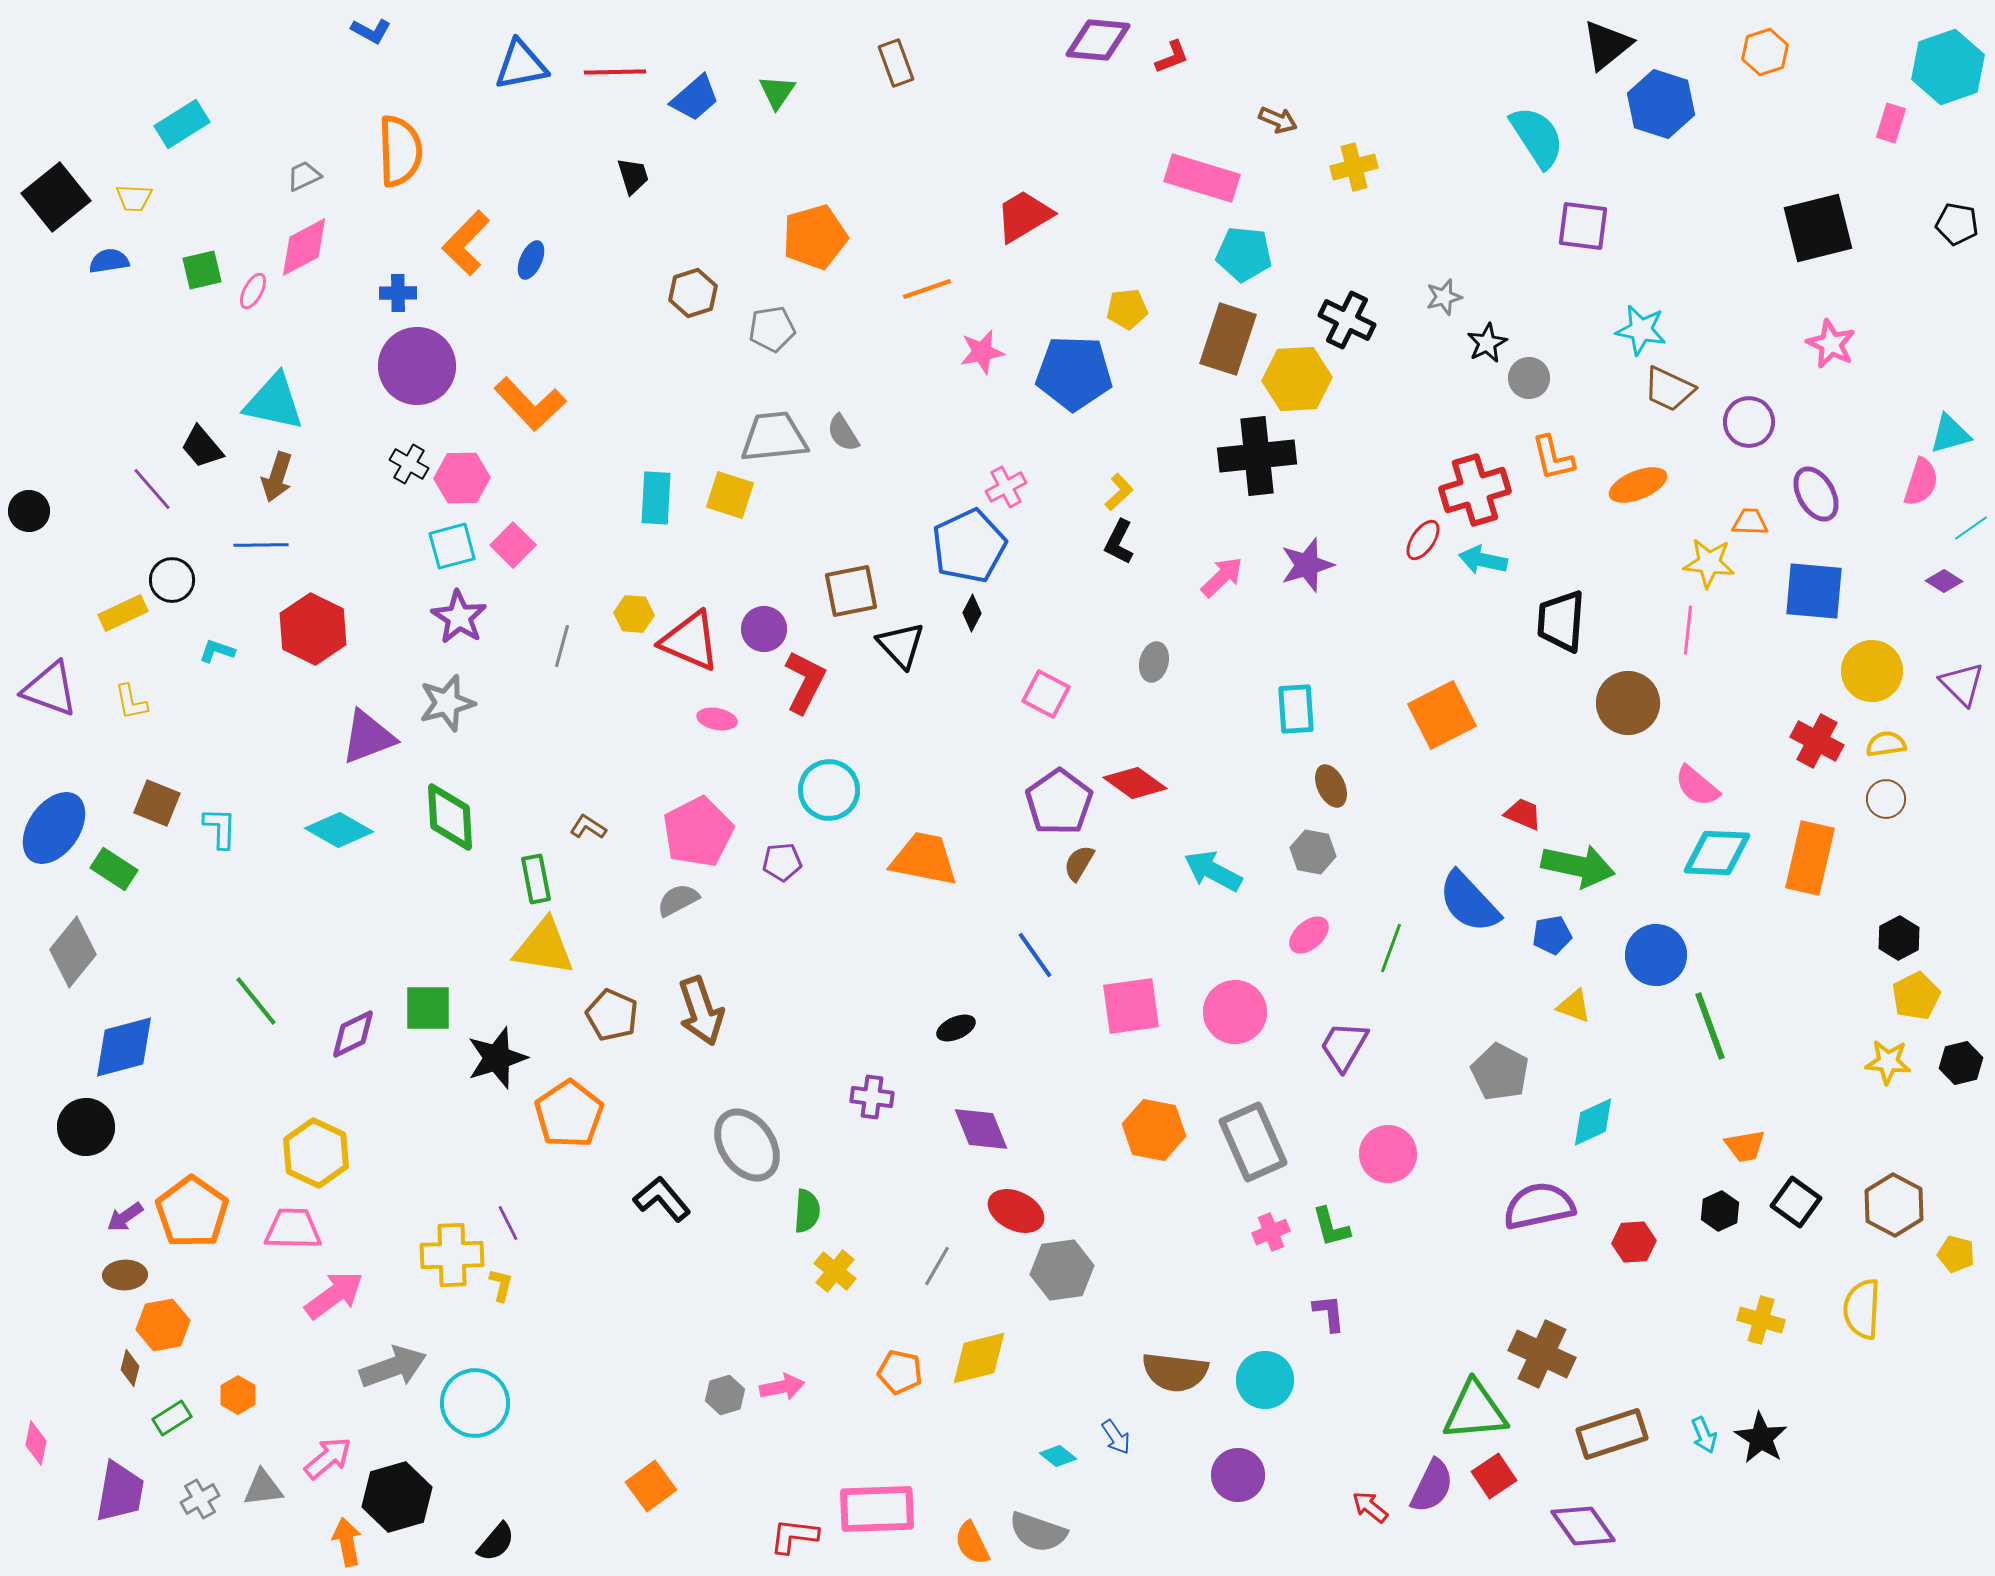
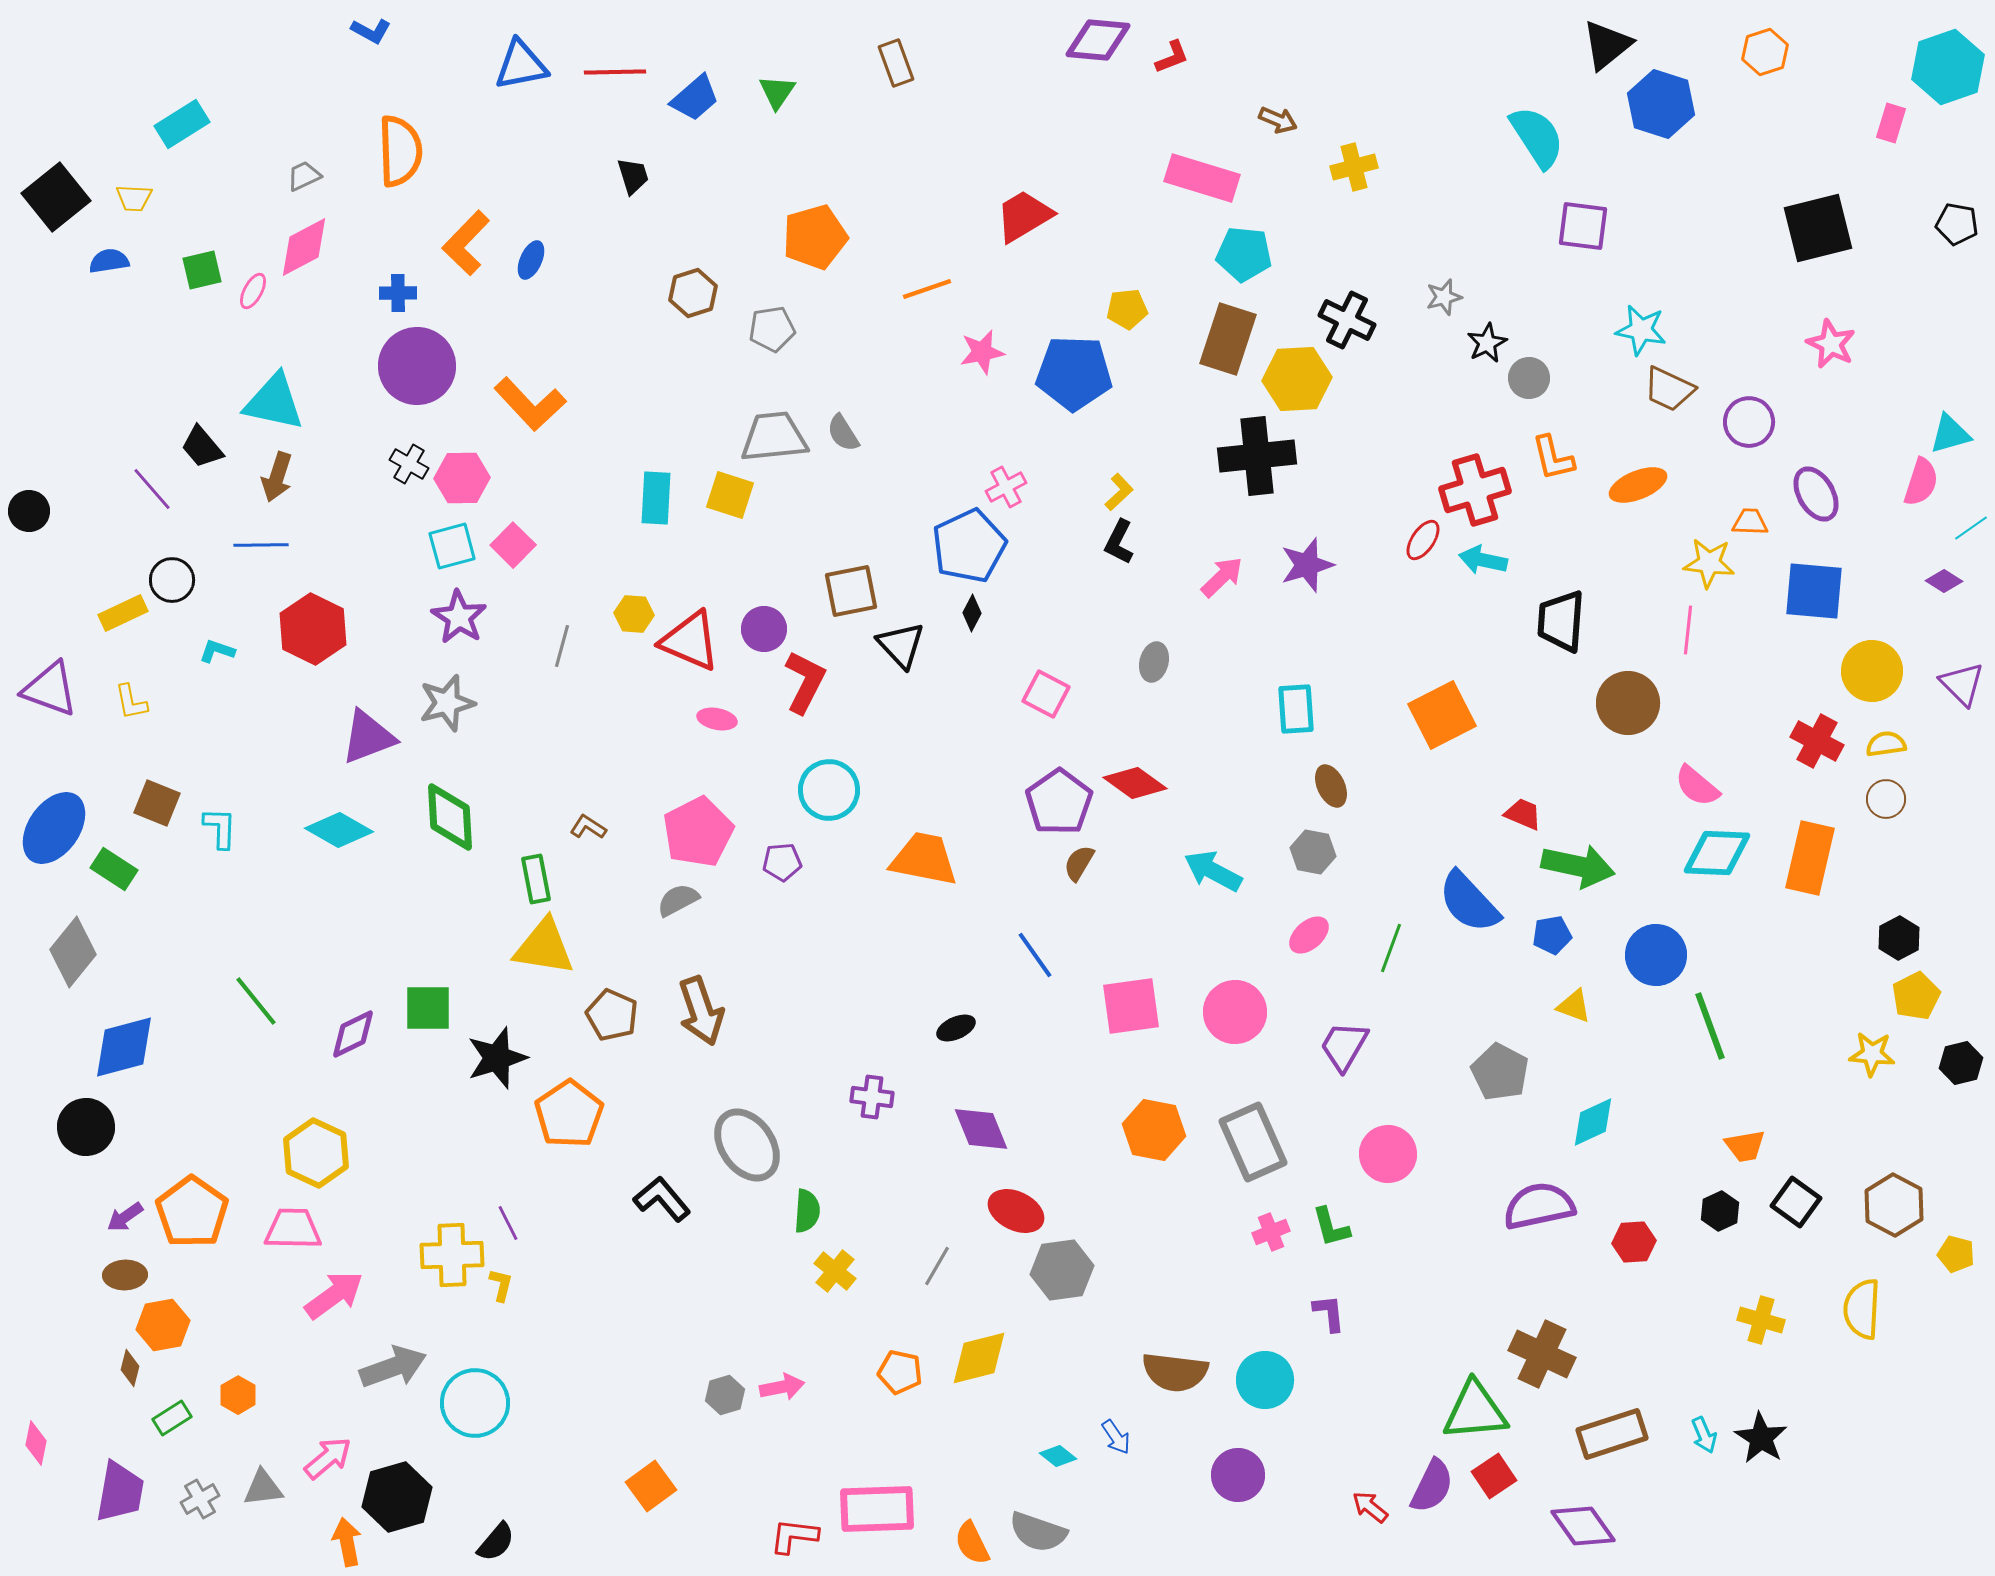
yellow star at (1888, 1062): moved 16 px left, 8 px up
